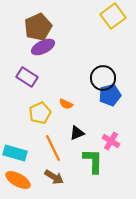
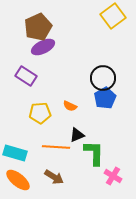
purple rectangle: moved 1 px left, 1 px up
blue pentagon: moved 5 px left, 3 px down; rotated 15 degrees counterclockwise
orange semicircle: moved 4 px right, 2 px down
yellow pentagon: rotated 20 degrees clockwise
black triangle: moved 2 px down
pink cross: moved 2 px right, 35 px down
orange line: moved 3 px right, 1 px up; rotated 60 degrees counterclockwise
green L-shape: moved 1 px right, 8 px up
orange ellipse: rotated 10 degrees clockwise
